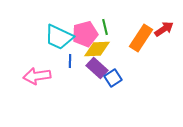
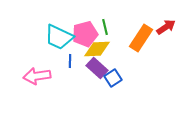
red arrow: moved 2 px right, 2 px up
